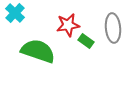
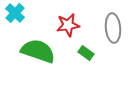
green rectangle: moved 12 px down
